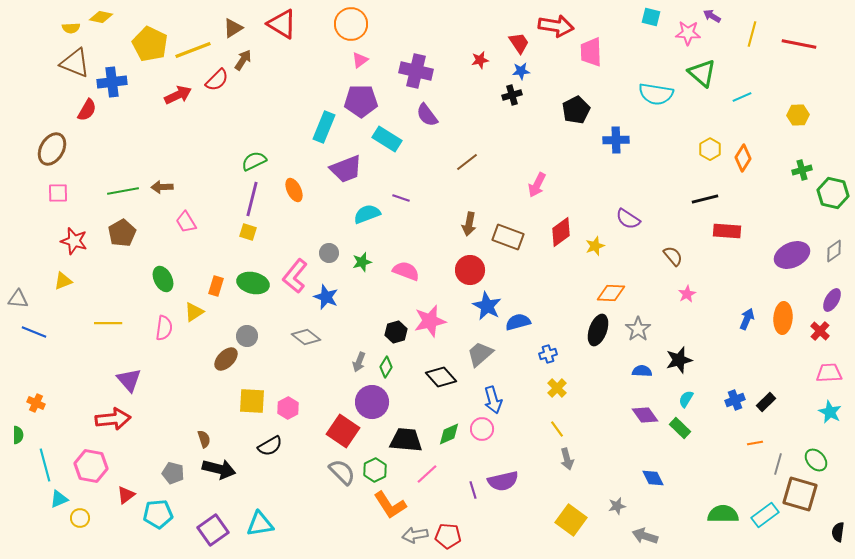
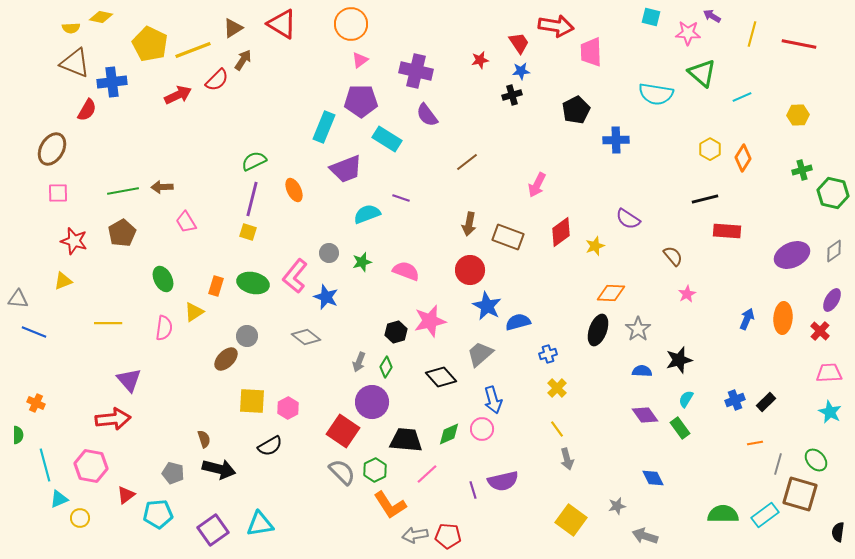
green rectangle at (680, 428): rotated 10 degrees clockwise
